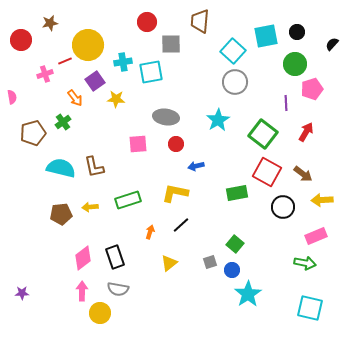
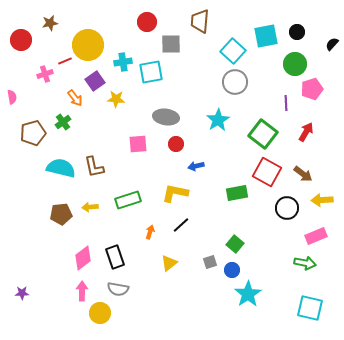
black circle at (283, 207): moved 4 px right, 1 px down
